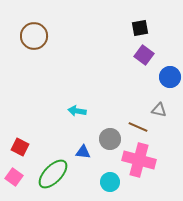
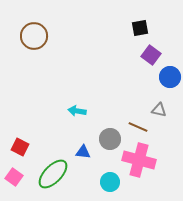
purple square: moved 7 px right
